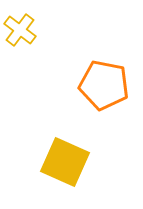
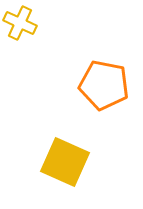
yellow cross: moved 7 px up; rotated 12 degrees counterclockwise
